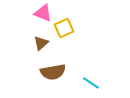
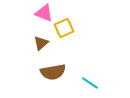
pink triangle: moved 1 px right
cyan line: moved 1 px left
